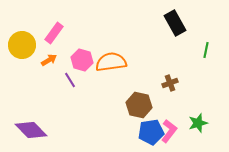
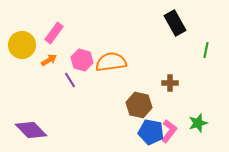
brown cross: rotated 21 degrees clockwise
blue pentagon: rotated 20 degrees clockwise
